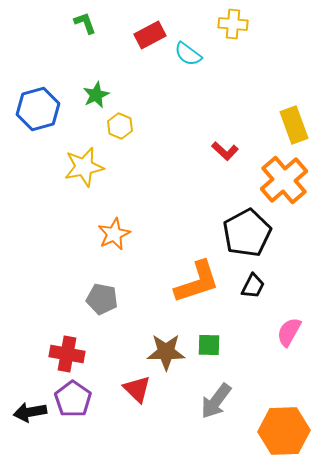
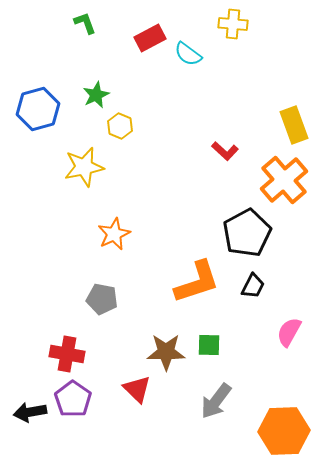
red rectangle: moved 3 px down
